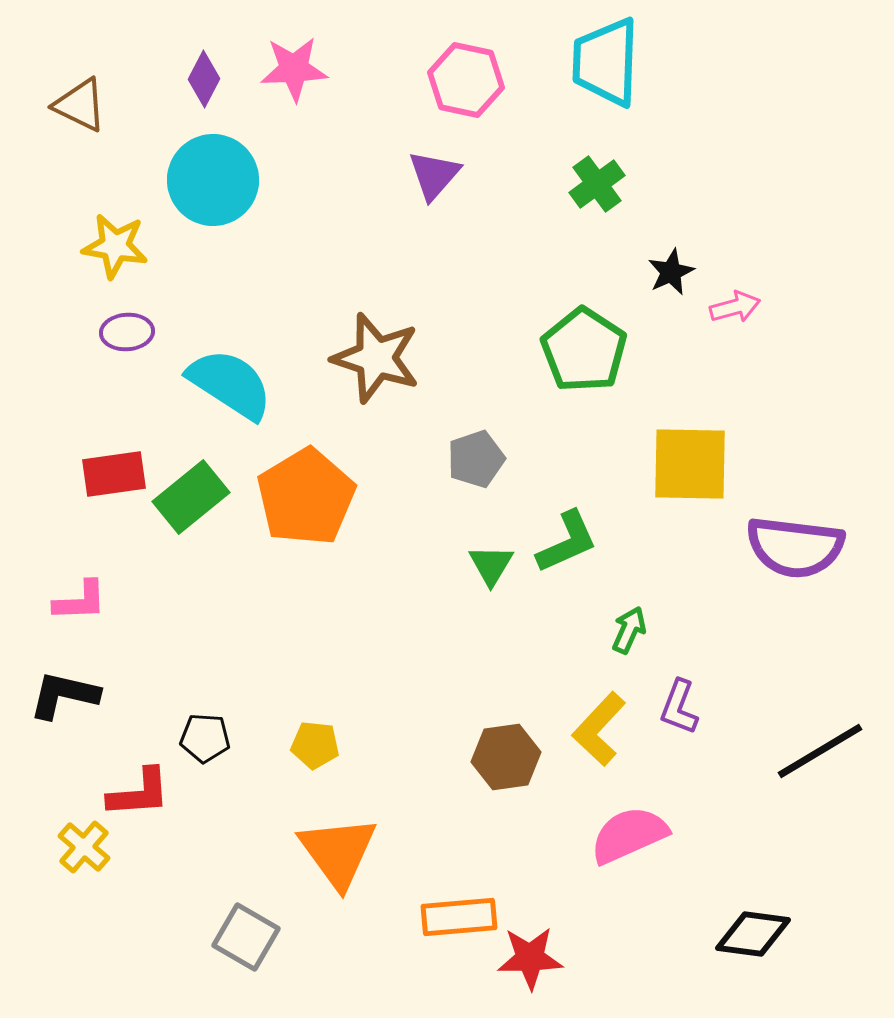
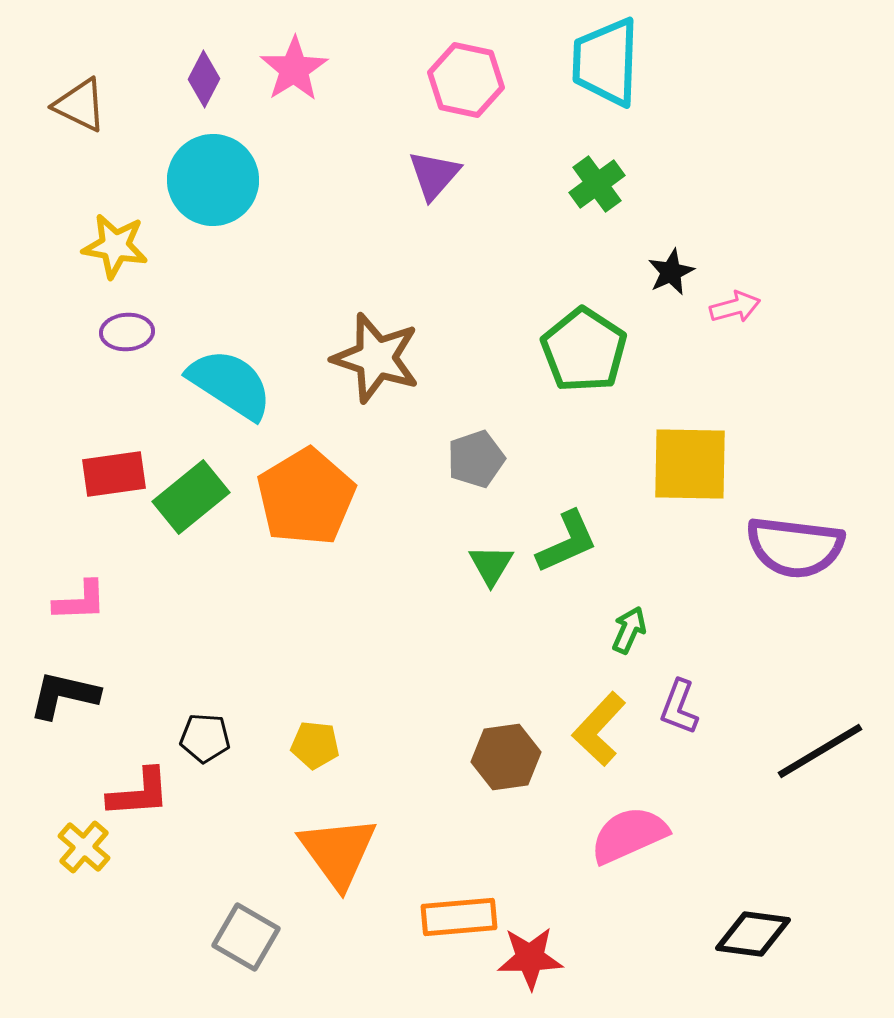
pink star: rotated 30 degrees counterclockwise
